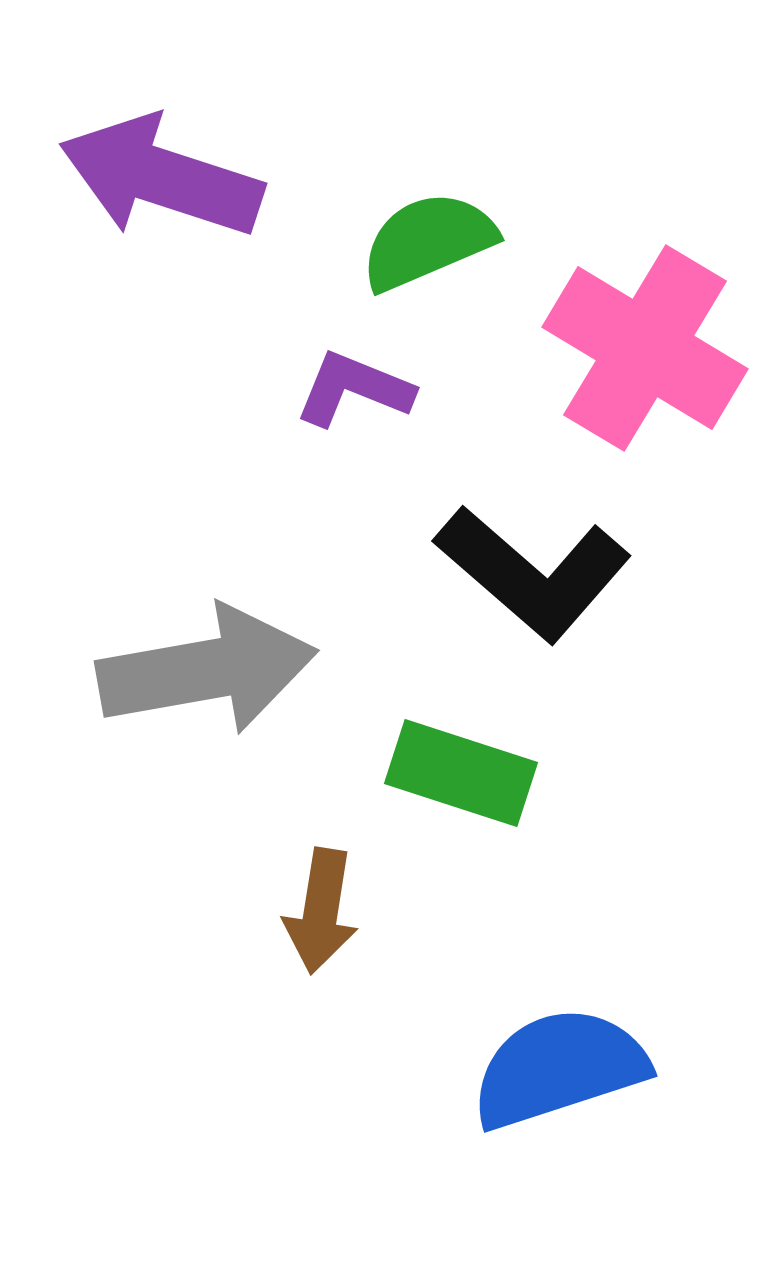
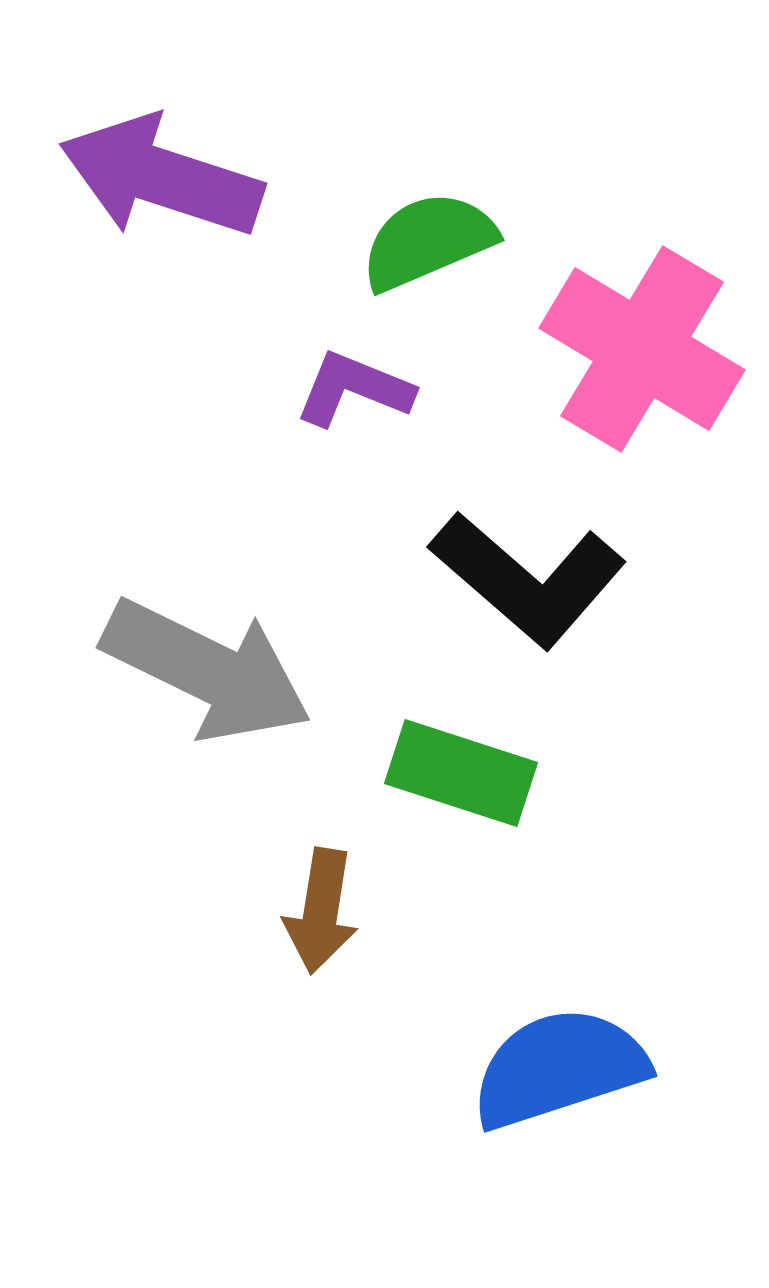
pink cross: moved 3 px left, 1 px down
black L-shape: moved 5 px left, 6 px down
gray arrow: rotated 36 degrees clockwise
